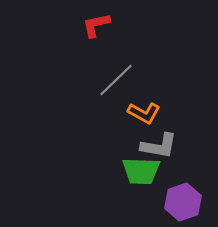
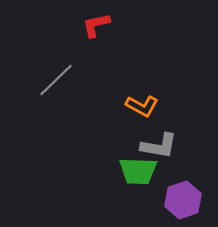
gray line: moved 60 px left
orange L-shape: moved 2 px left, 7 px up
green trapezoid: moved 3 px left
purple hexagon: moved 2 px up
